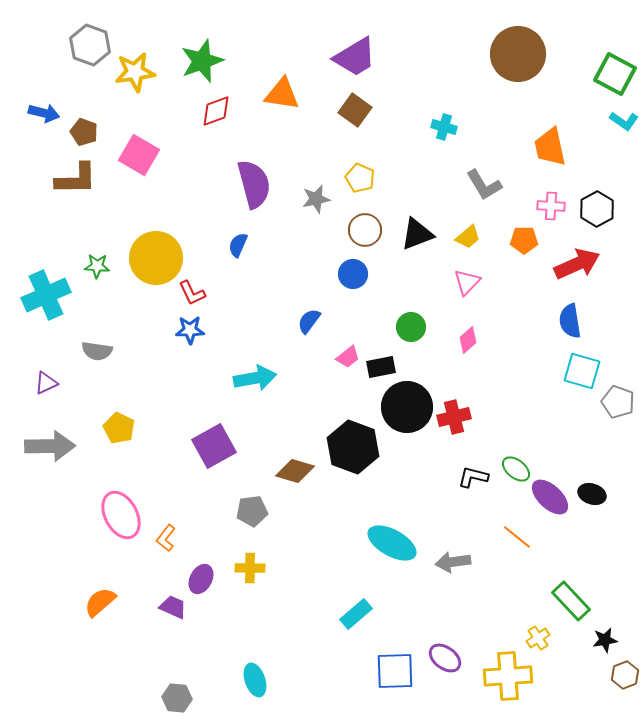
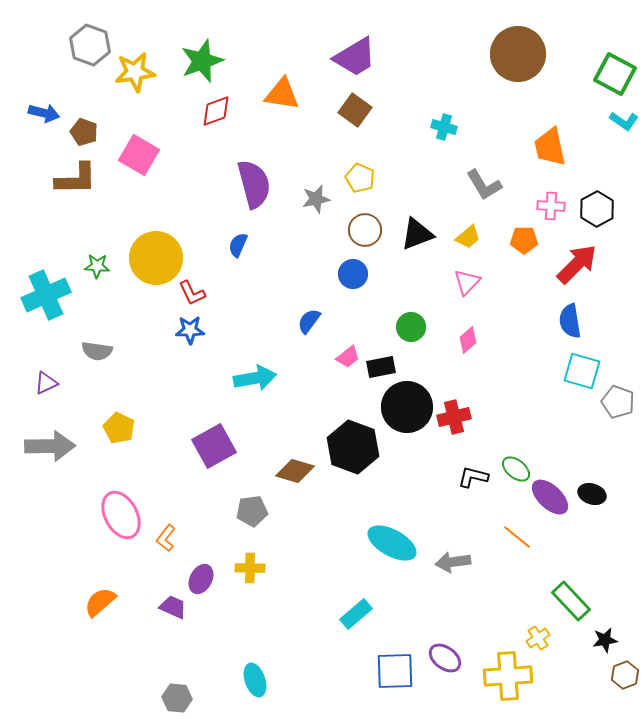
red arrow at (577, 264): rotated 21 degrees counterclockwise
